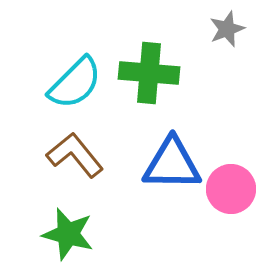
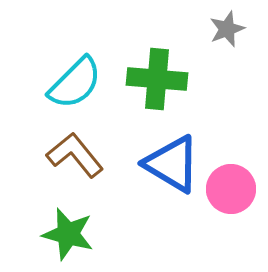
green cross: moved 8 px right, 6 px down
blue triangle: rotated 30 degrees clockwise
